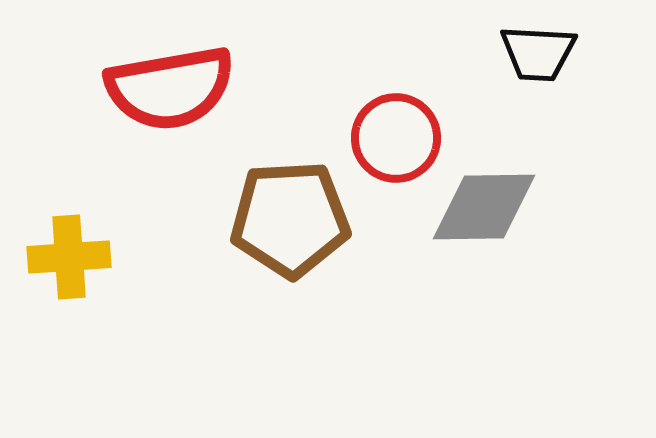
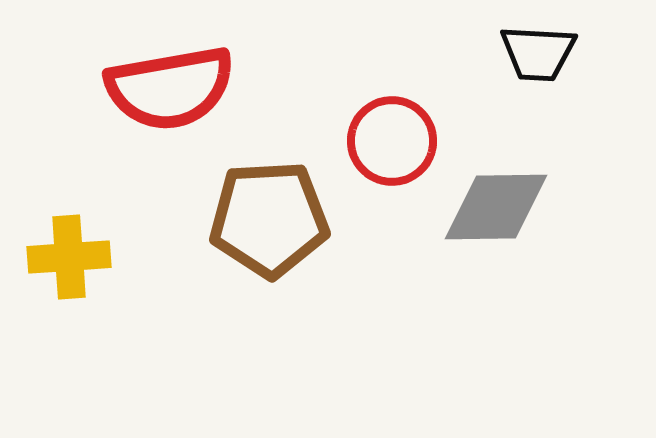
red circle: moved 4 px left, 3 px down
gray diamond: moved 12 px right
brown pentagon: moved 21 px left
